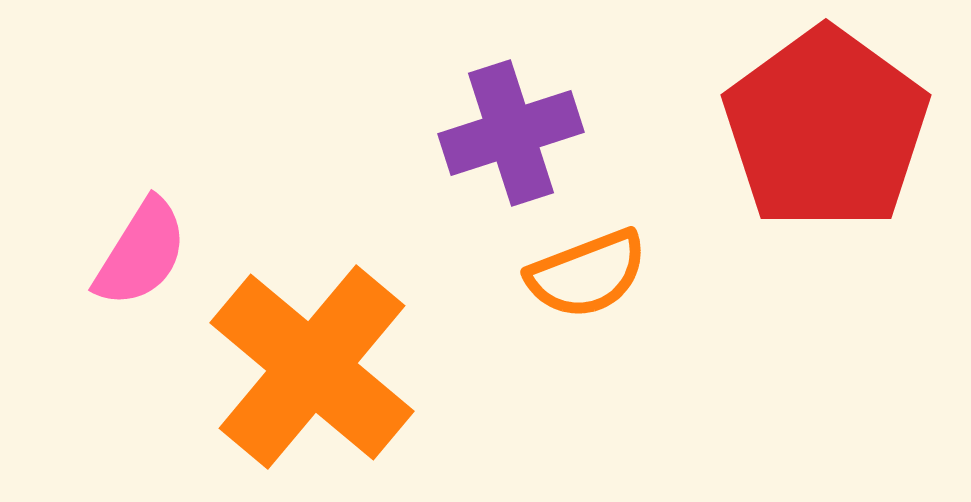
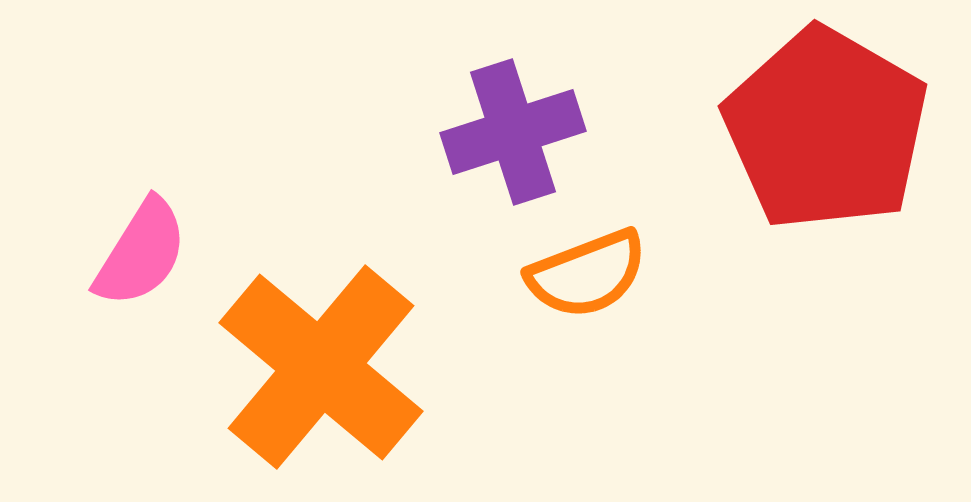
red pentagon: rotated 6 degrees counterclockwise
purple cross: moved 2 px right, 1 px up
orange cross: moved 9 px right
